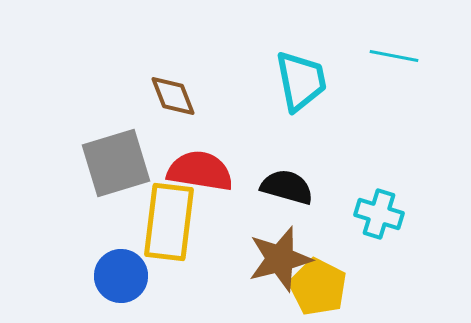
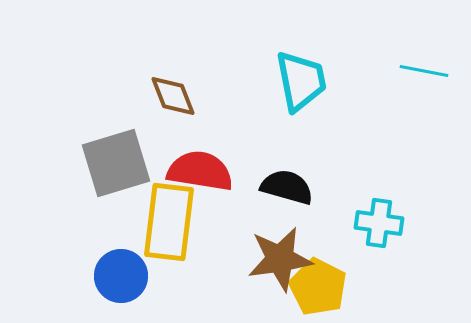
cyan line: moved 30 px right, 15 px down
cyan cross: moved 9 px down; rotated 9 degrees counterclockwise
brown star: rotated 6 degrees clockwise
